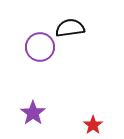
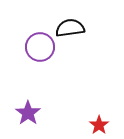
purple star: moved 5 px left
red star: moved 6 px right
